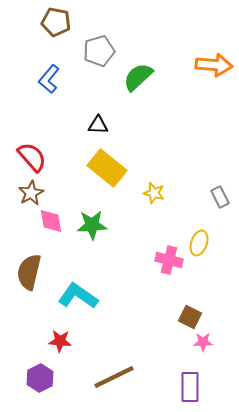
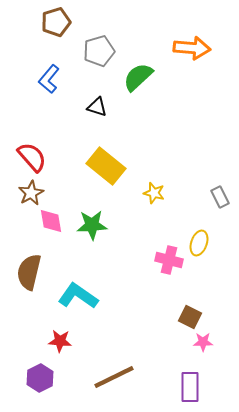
brown pentagon: rotated 28 degrees counterclockwise
orange arrow: moved 22 px left, 17 px up
black triangle: moved 1 px left, 18 px up; rotated 15 degrees clockwise
yellow rectangle: moved 1 px left, 2 px up
